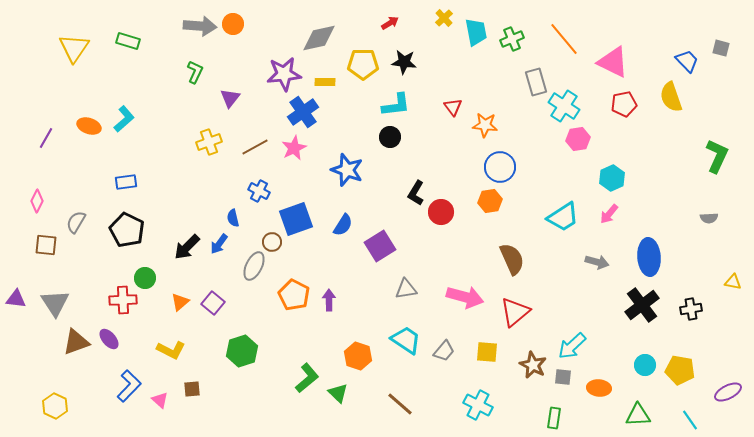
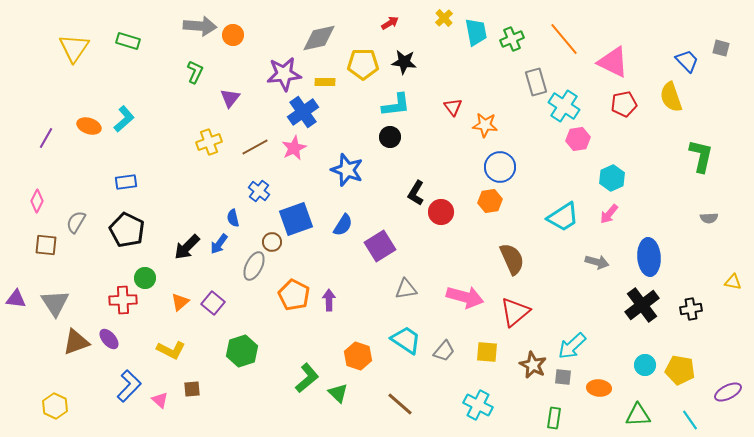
orange circle at (233, 24): moved 11 px down
green L-shape at (717, 156): moved 16 px left; rotated 12 degrees counterclockwise
blue cross at (259, 191): rotated 10 degrees clockwise
